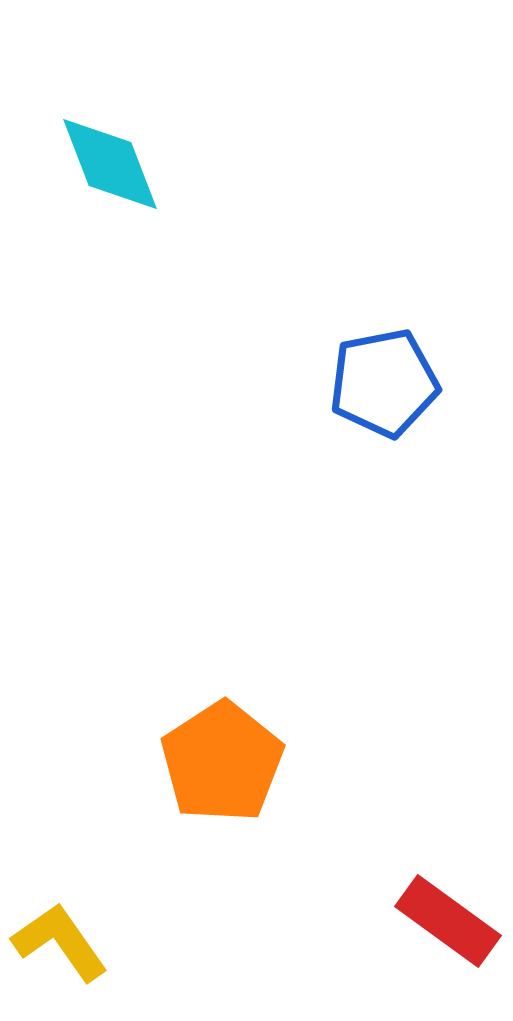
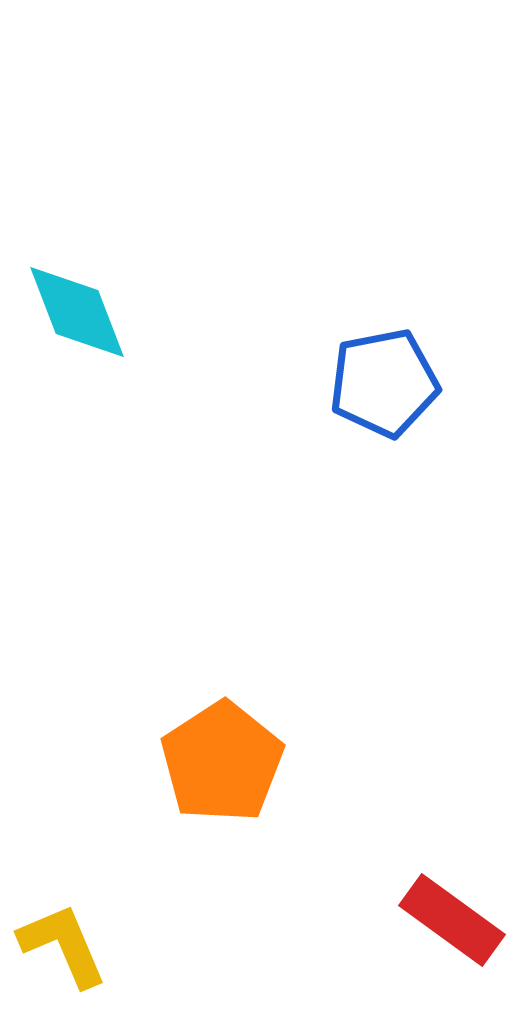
cyan diamond: moved 33 px left, 148 px down
red rectangle: moved 4 px right, 1 px up
yellow L-shape: moved 3 px right, 3 px down; rotated 12 degrees clockwise
